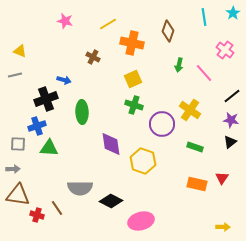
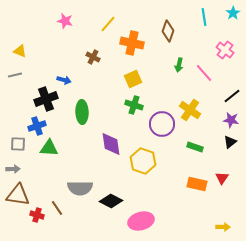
yellow line: rotated 18 degrees counterclockwise
